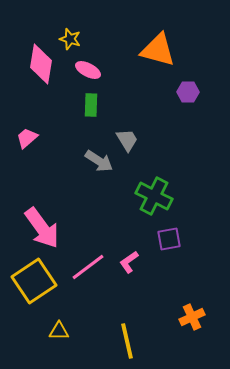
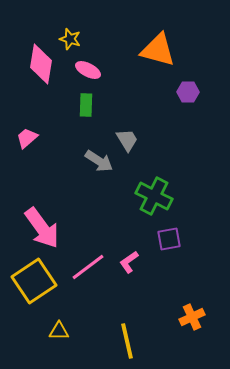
green rectangle: moved 5 px left
